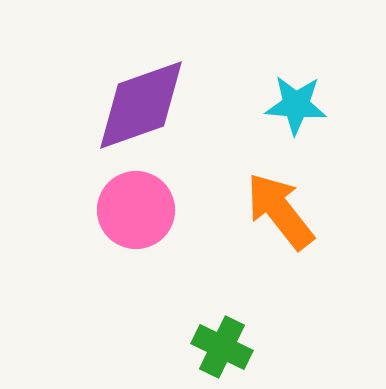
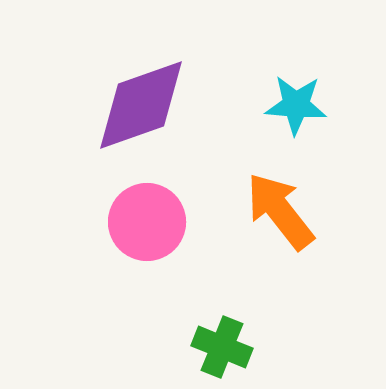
pink circle: moved 11 px right, 12 px down
green cross: rotated 4 degrees counterclockwise
